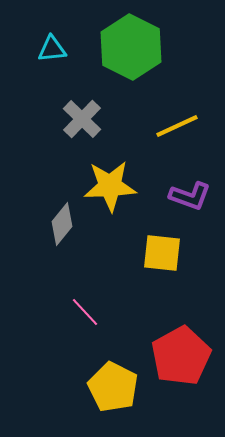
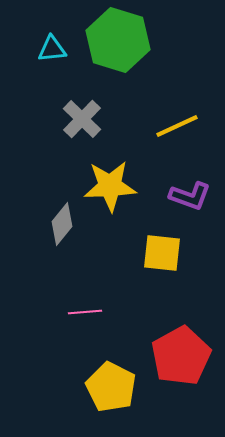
green hexagon: moved 13 px left, 7 px up; rotated 10 degrees counterclockwise
pink line: rotated 52 degrees counterclockwise
yellow pentagon: moved 2 px left
